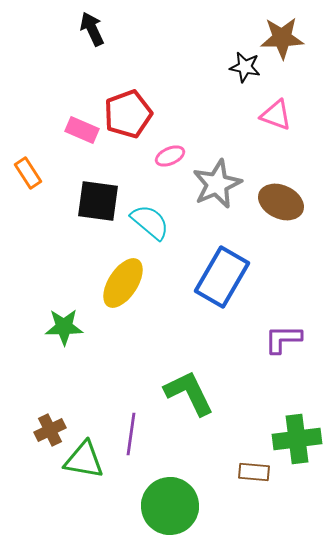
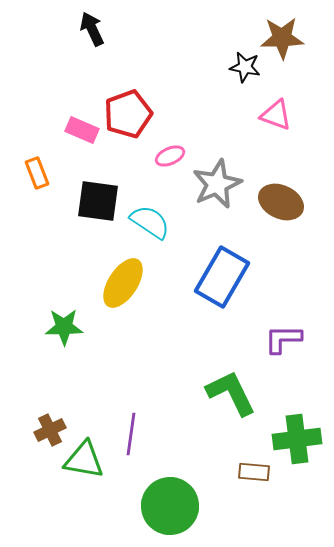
orange rectangle: moved 9 px right; rotated 12 degrees clockwise
cyan semicircle: rotated 6 degrees counterclockwise
green L-shape: moved 42 px right
